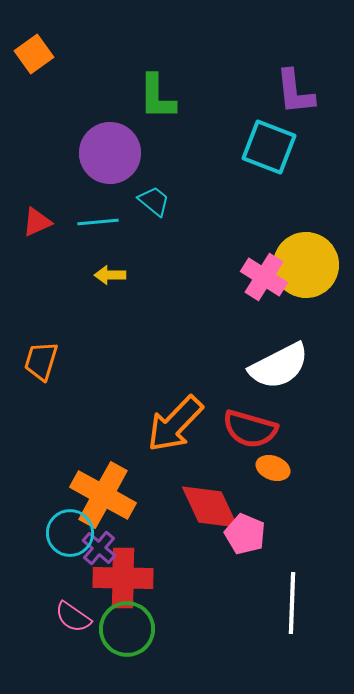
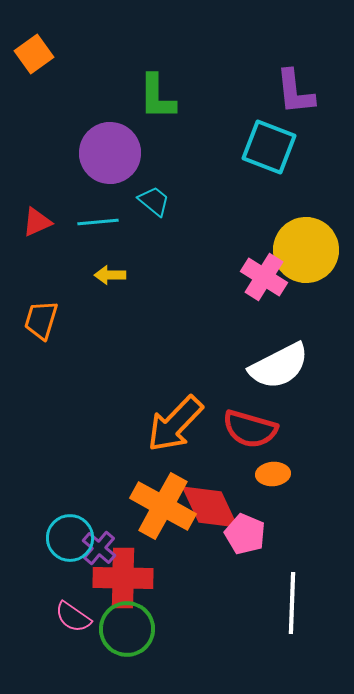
yellow circle: moved 15 px up
orange trapezoid: moved 41 px up
orange ellipse: moved 6 px down; rotated 24 degrees counterclockwise
orange cross: moved 60 px right, 11 px down
cyan circle: moved 5 px down
